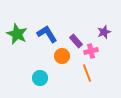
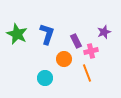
blue L-shape: rotated 50 degrees clockwise
purple rectangle: rotated 16 degrees clockwise
orange circle: moved 2 px right, 3 px down
cyan circle: moved 5 px right
